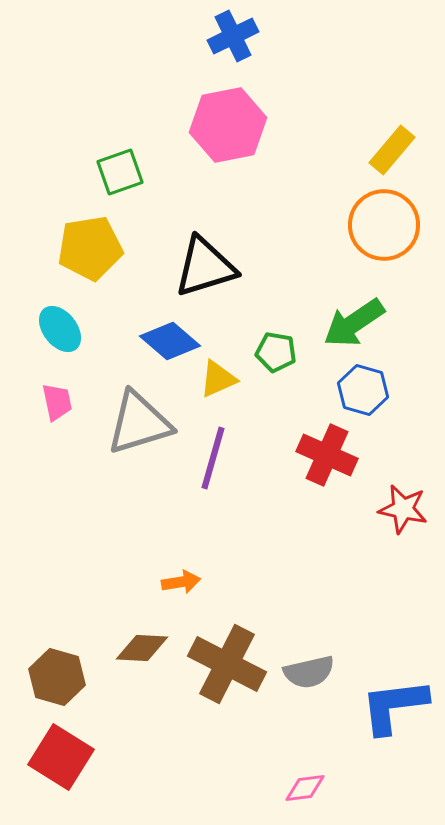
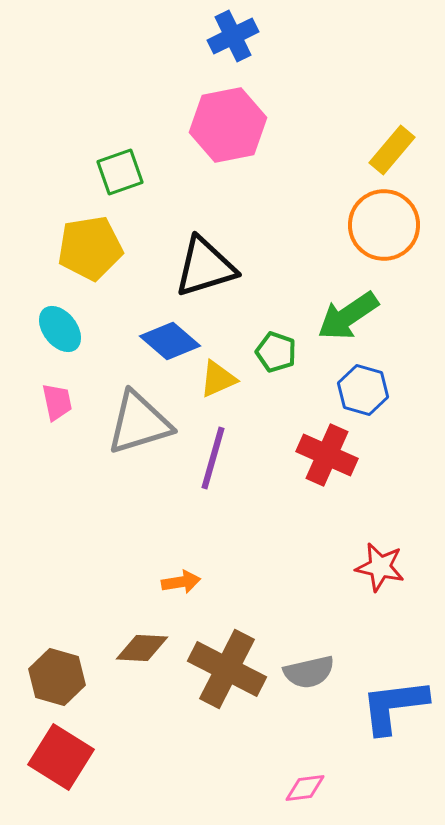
green arrow: moved 6 px left, 7 px up
green pentagon: rotated 9 degrees clockwise
red star: moved 23 px left, 58 px down
brown cross: moved 5 px down
